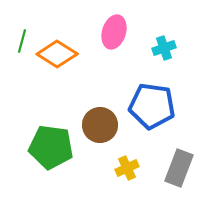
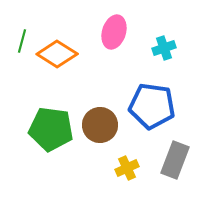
green pentagon: moved 18 px up
gray rectangle: moved 4 px left, 8 px up
